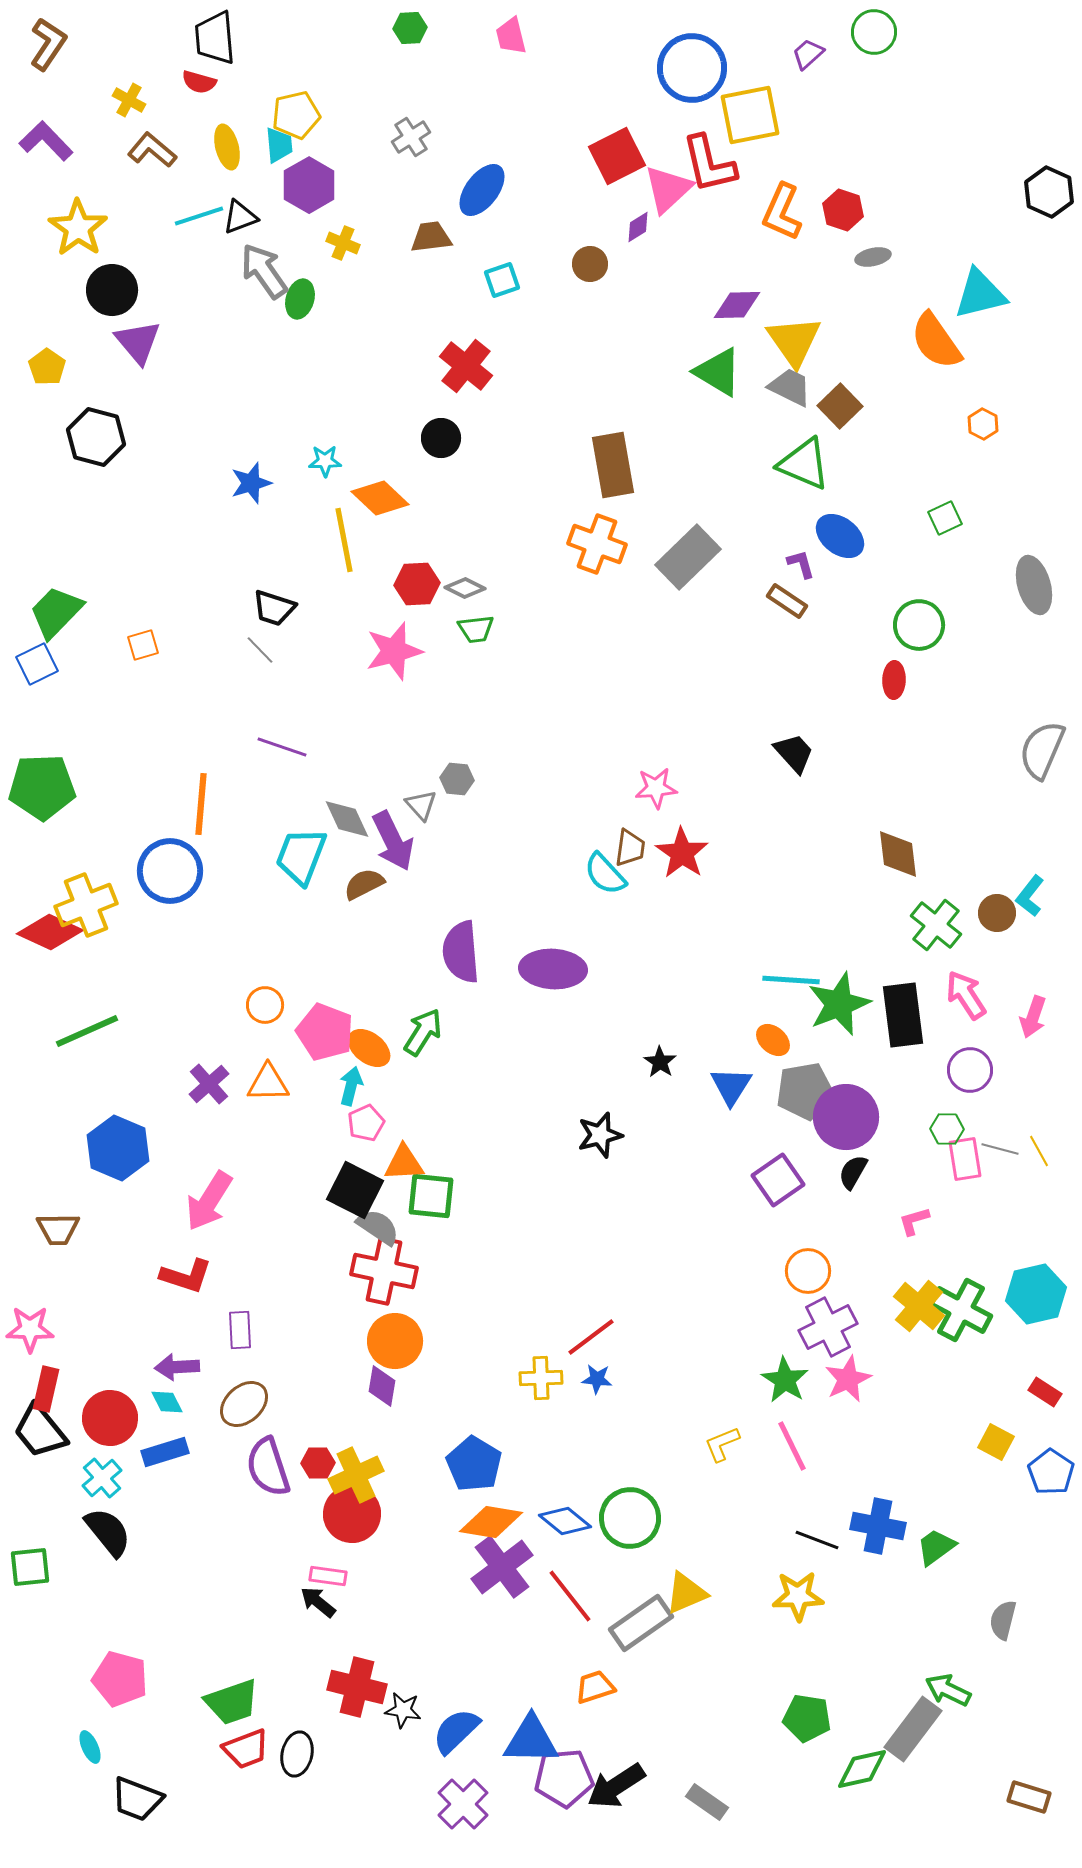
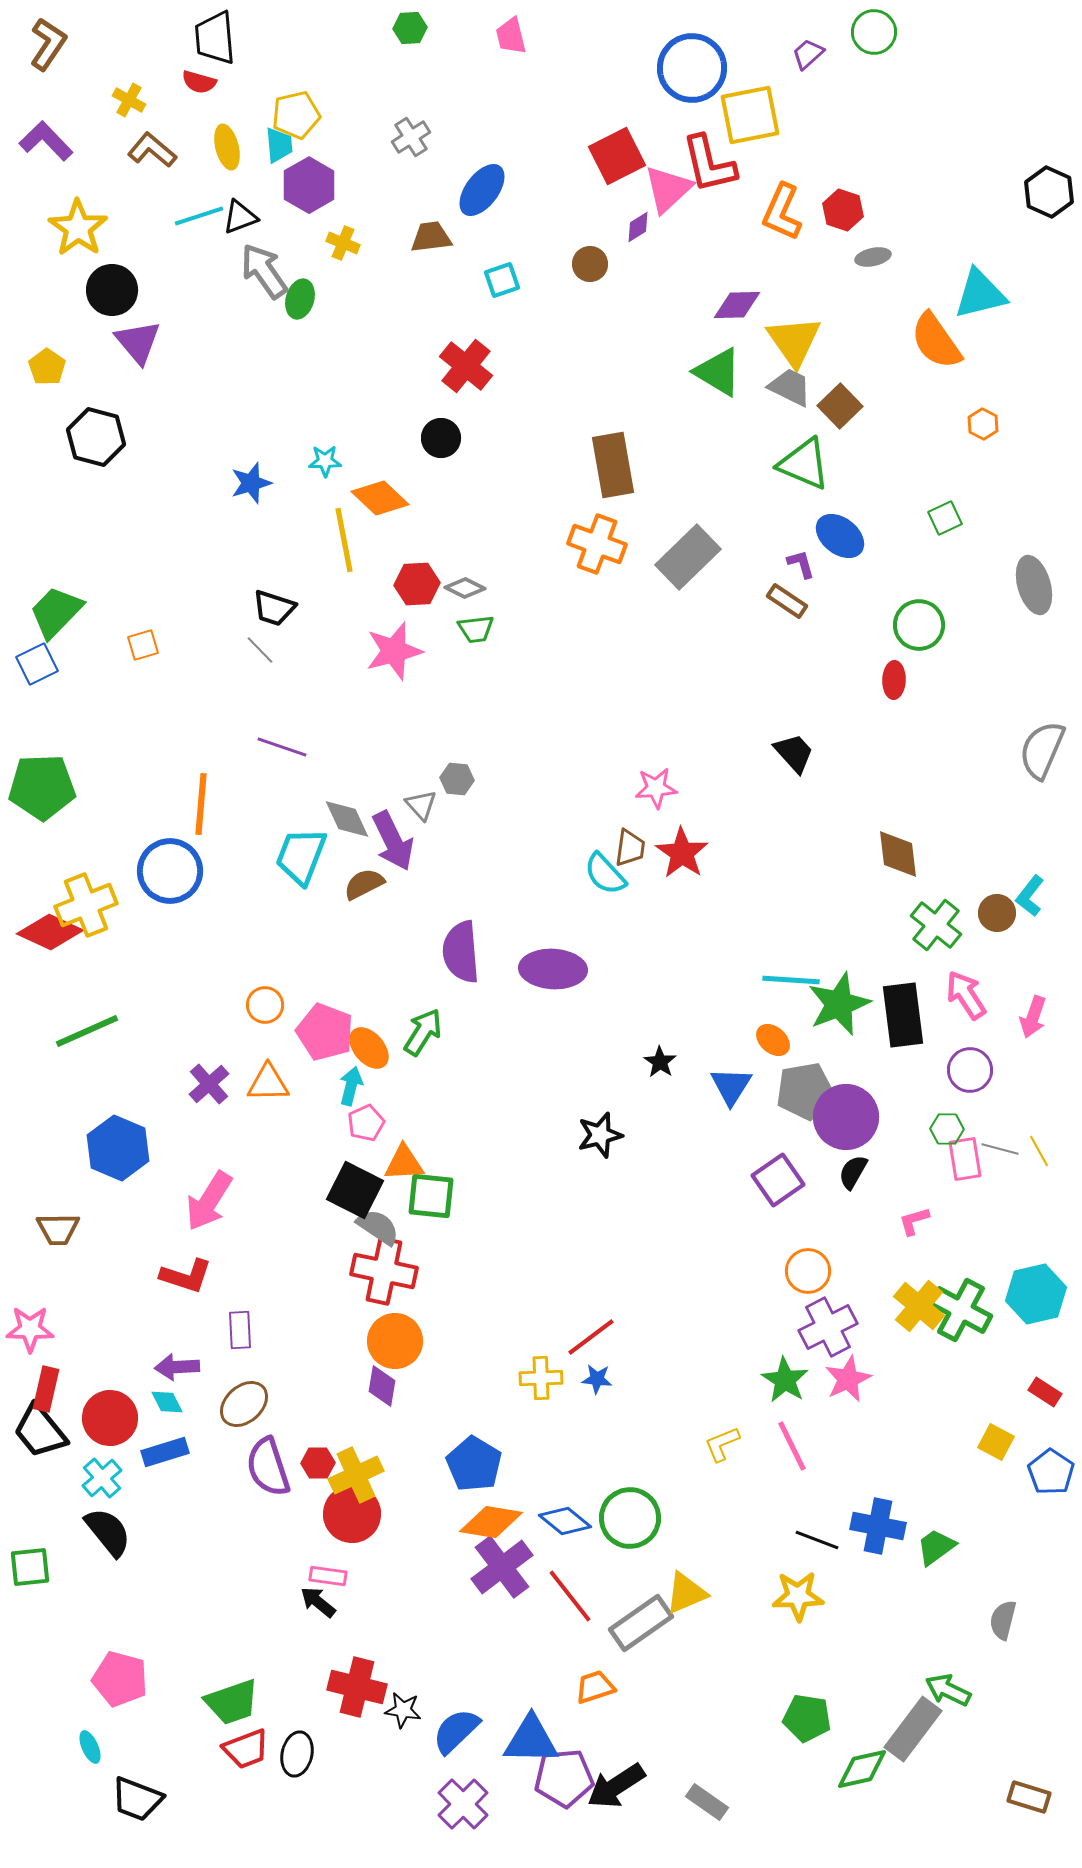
orange ellipse at (369, 1048): rotated 12 degrees clockwise
